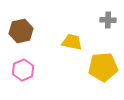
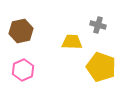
gray cross: moved 10 px left, 5 px down; rotated 14 degrees clockwise
yellow trapezoid: rotated 10 degrees counterclockwise
yellow pentagon: moved 2 px left; rotated 24 degrees clockwise
